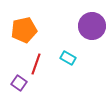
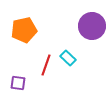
cyan rectangle: rotated 14 degrees clockwise
red line: moved 10 px right, 1 px down
purple square: moved 1 px left; rotated 28 degrees counterclockwise
